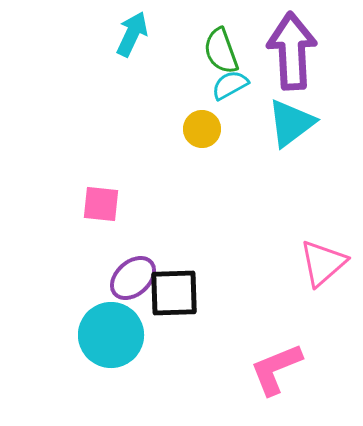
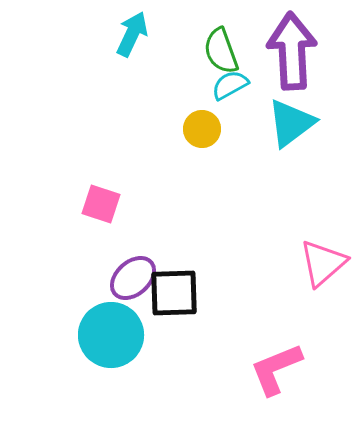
pink square: rotated 12 degrees clockwise
